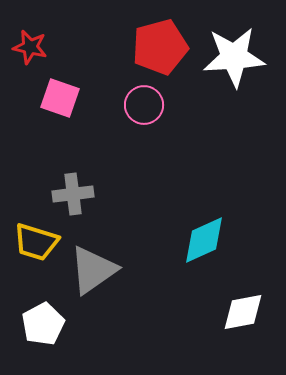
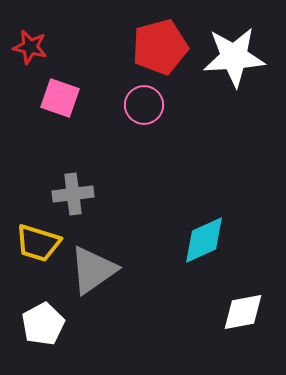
yellow trapezoid: moved 2 px right, 1 px down
